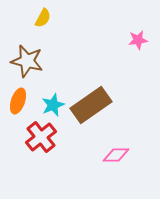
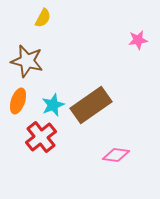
pink diamond: rotated 8 degrees clockwise
